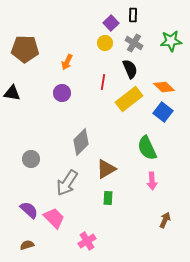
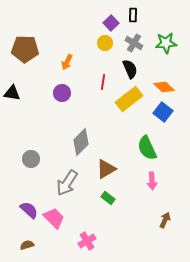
green star: moved 5 px left, 2 px down
green rectangle: rotated 56 degrees counterclockwise
